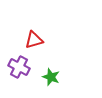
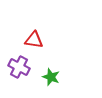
red triangle: rotated 24 degrees clockwise
